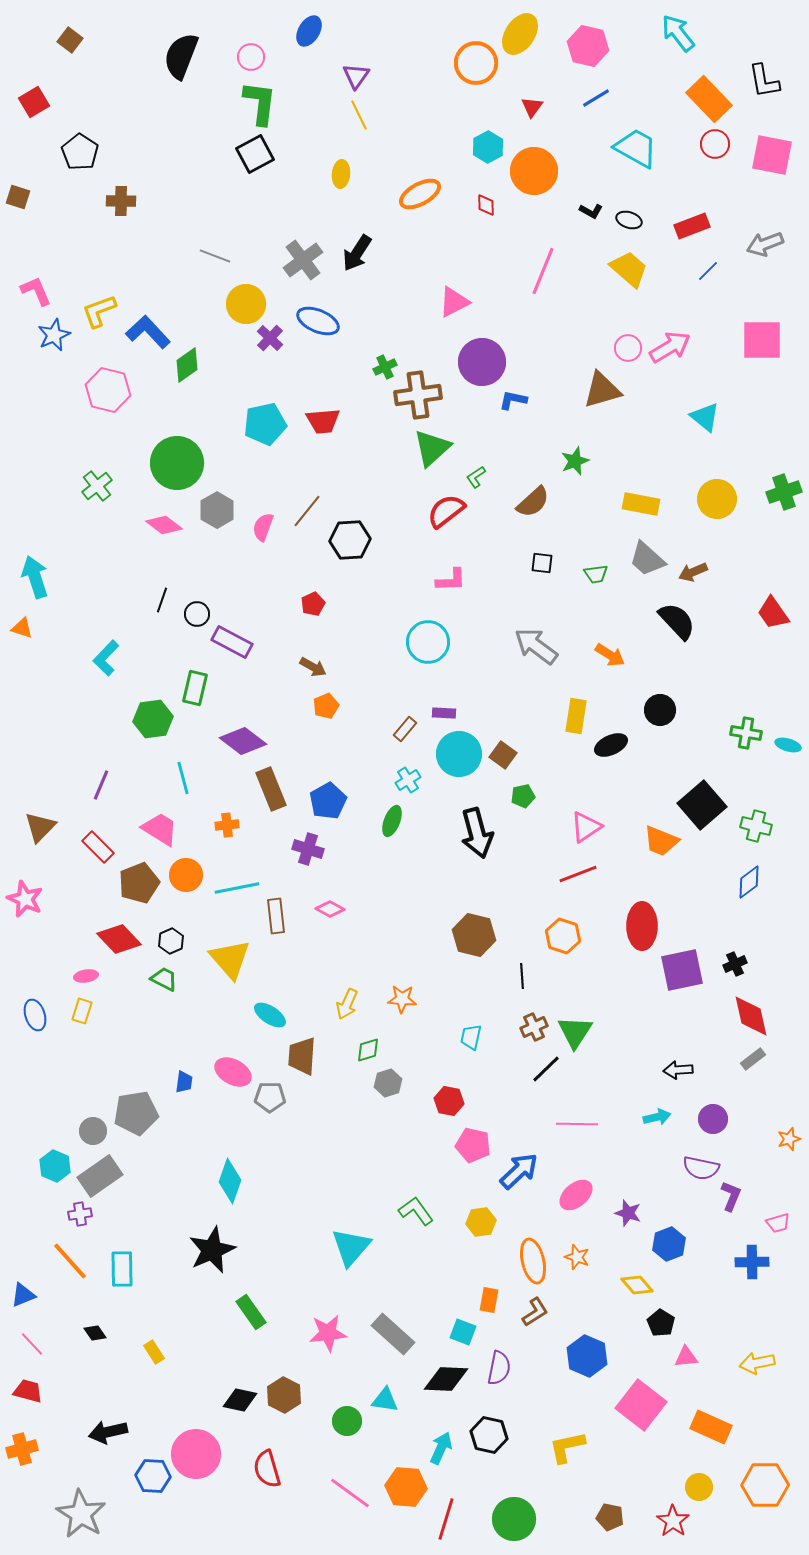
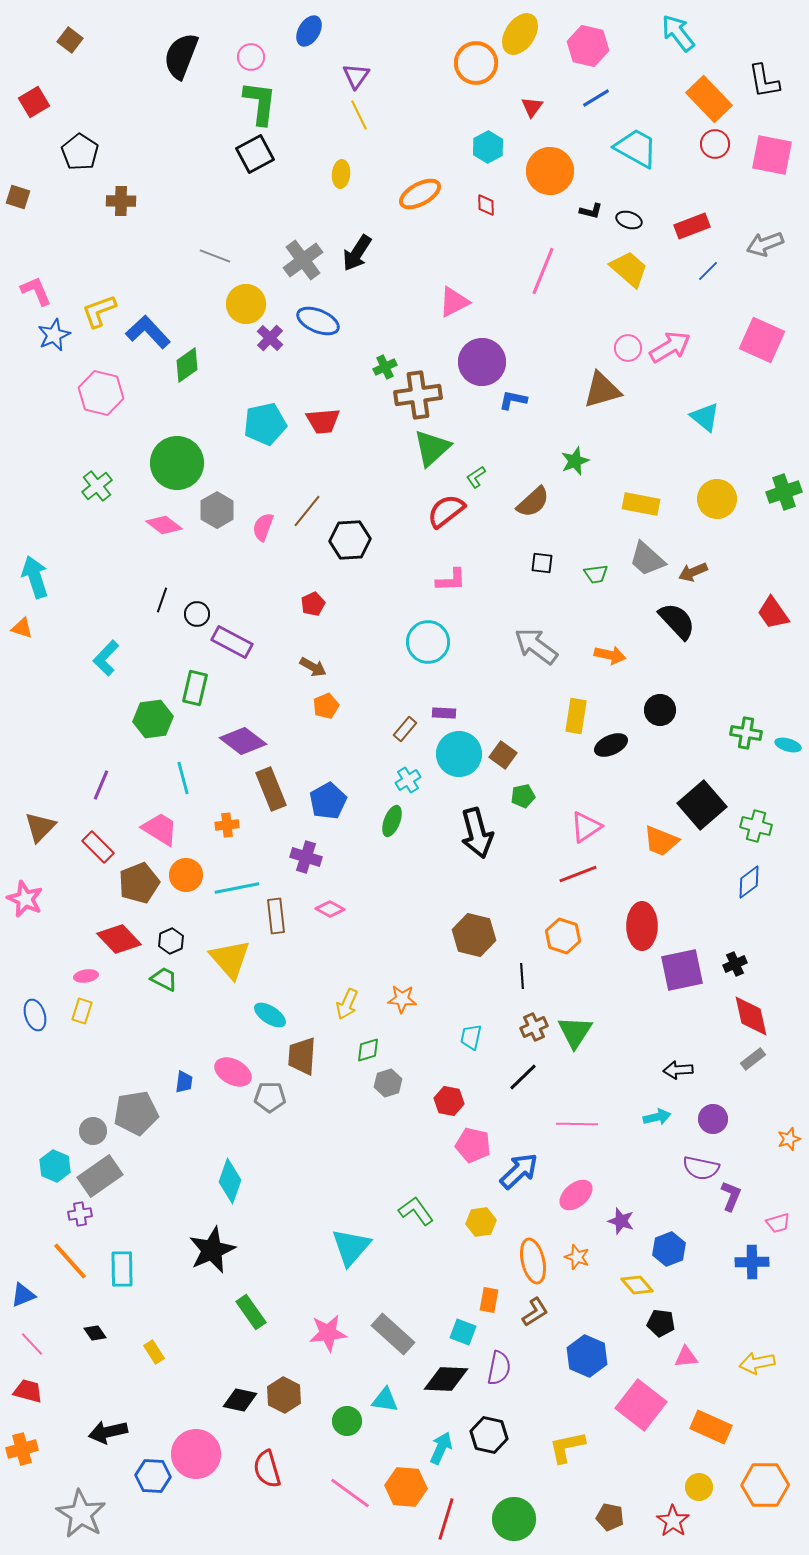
orange circle at (534, 171): moved 16 px right
black L-shape at (591, 211): rotated 15 degrees counterclockwise
pink square at (762, 340): rotated 24 degrees clockwise
pink hexagon at (108, 390): moved 7 px left, 3 px down
orange arrow at (610, 655): rotated 20 degrees counterclockwise
purple cross at (308, 849): moved 2 px left, 8 px down
black line at (546, 1069): moved 23 px left, 8 px down
purple star at (628, 1213): moved 7 px left, 8 px down
blue hexagon at (669, 1244): moved 5 px down
black pentagon at (661, 1323): rotated 24 degrees counterclockwise
